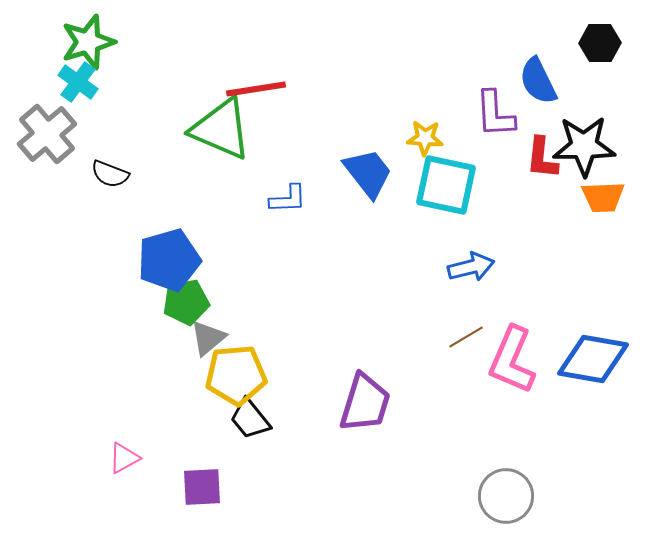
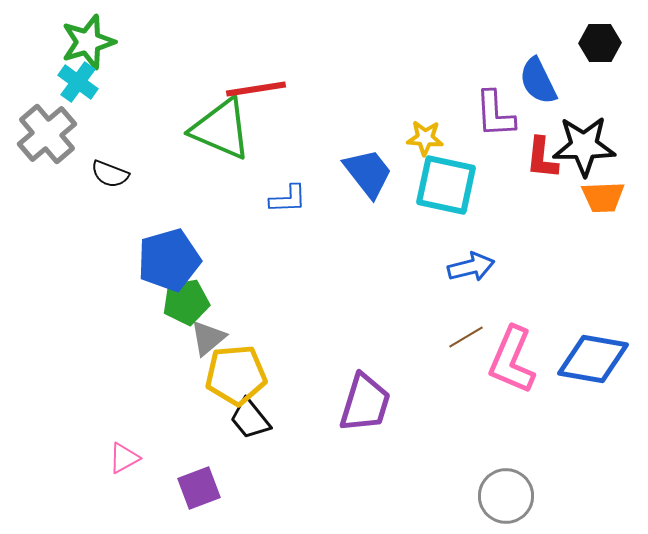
purple square: moved 3 px left, 1 px down; rotated 18 degrees counterclockwise
